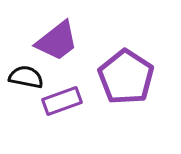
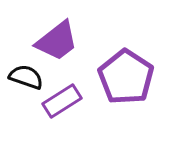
black semicircle: rotated 8 degrees clockwise
purple rectangle: rotated 12 degrees counterclockwise
